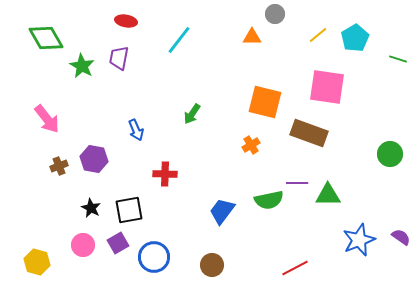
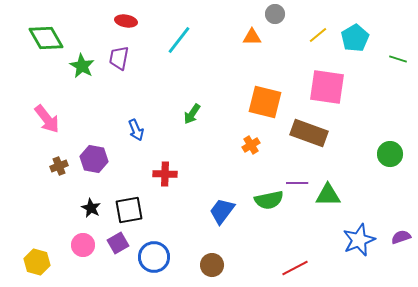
purple semicircle: rotated 54 degrees counterclockwise
